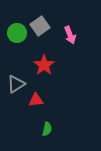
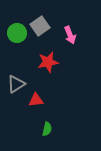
red star: moved 4 px right, 3 px up; rotated 25 degrees clockwise
